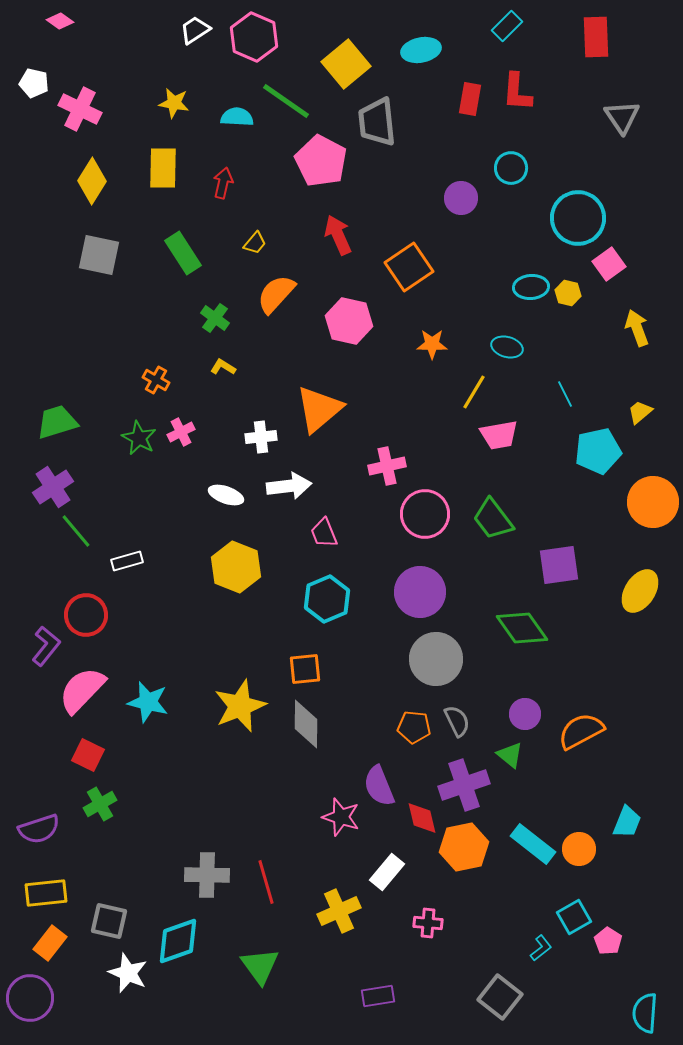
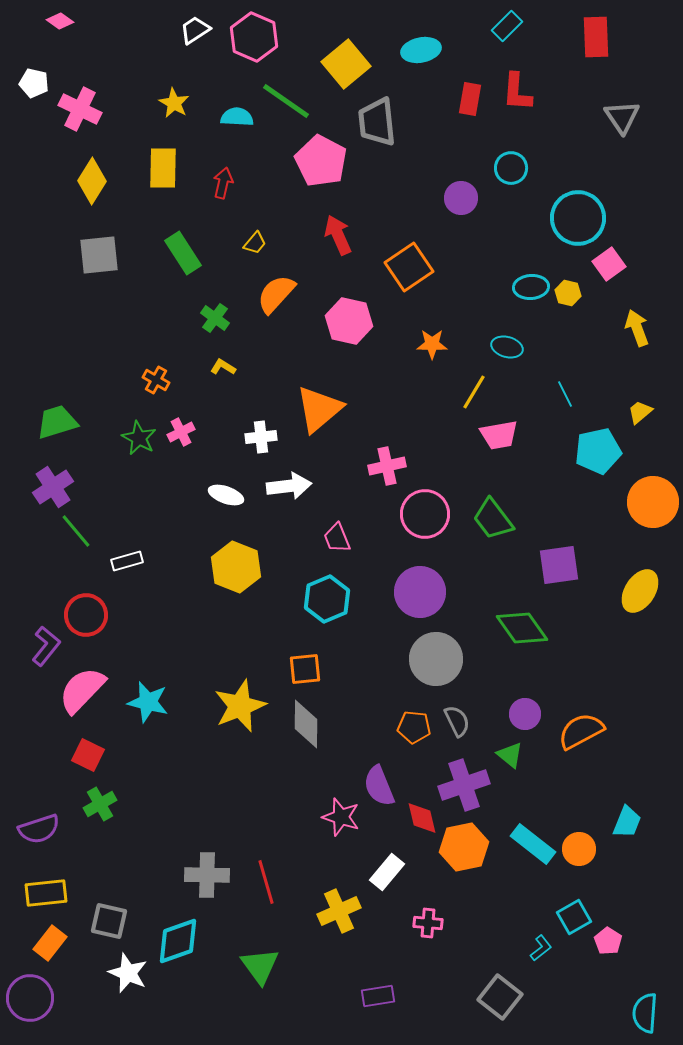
yellow star at (174, 103): rotated 20 degrees clockwise
gray square at (99, 255): rotated 18 degrees counterclockwise
pink trapezoid at (324, 533): moved 13 px right, 5 px down
